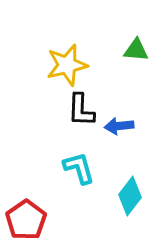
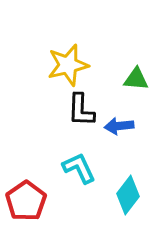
green triangle: moved 29 px down
yellow star: moved 1 px right
cyan L-shape: rotated 9 degrees counterclockwise
cyan diamond: moved 2 px left, 1 px up
red pentagon: moved 19 px up
